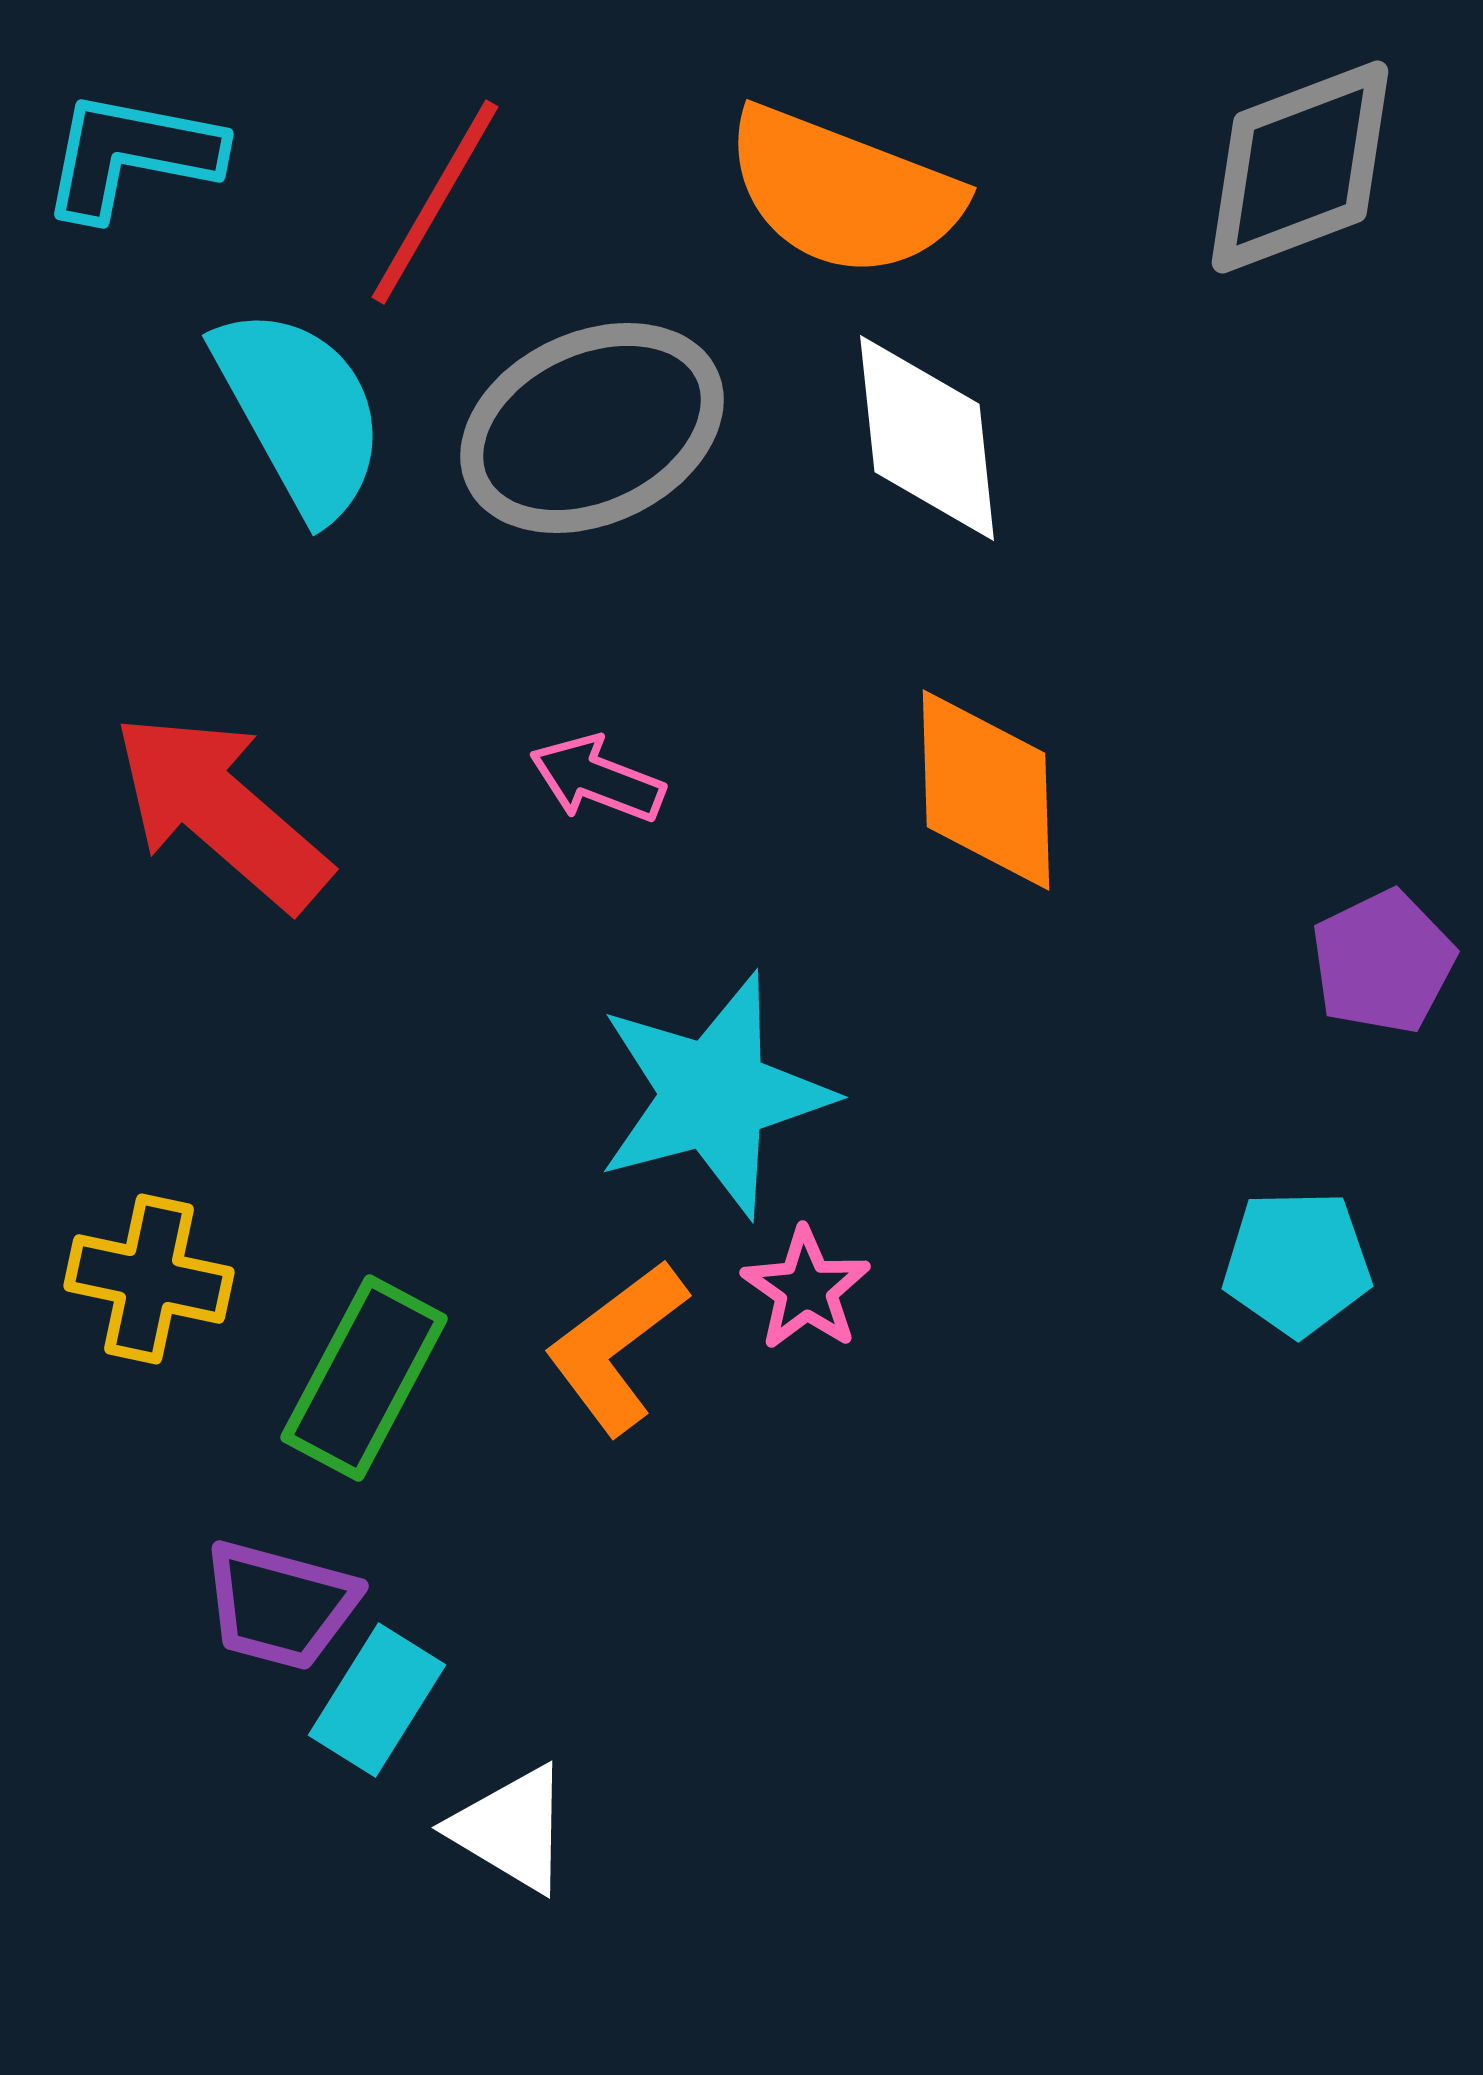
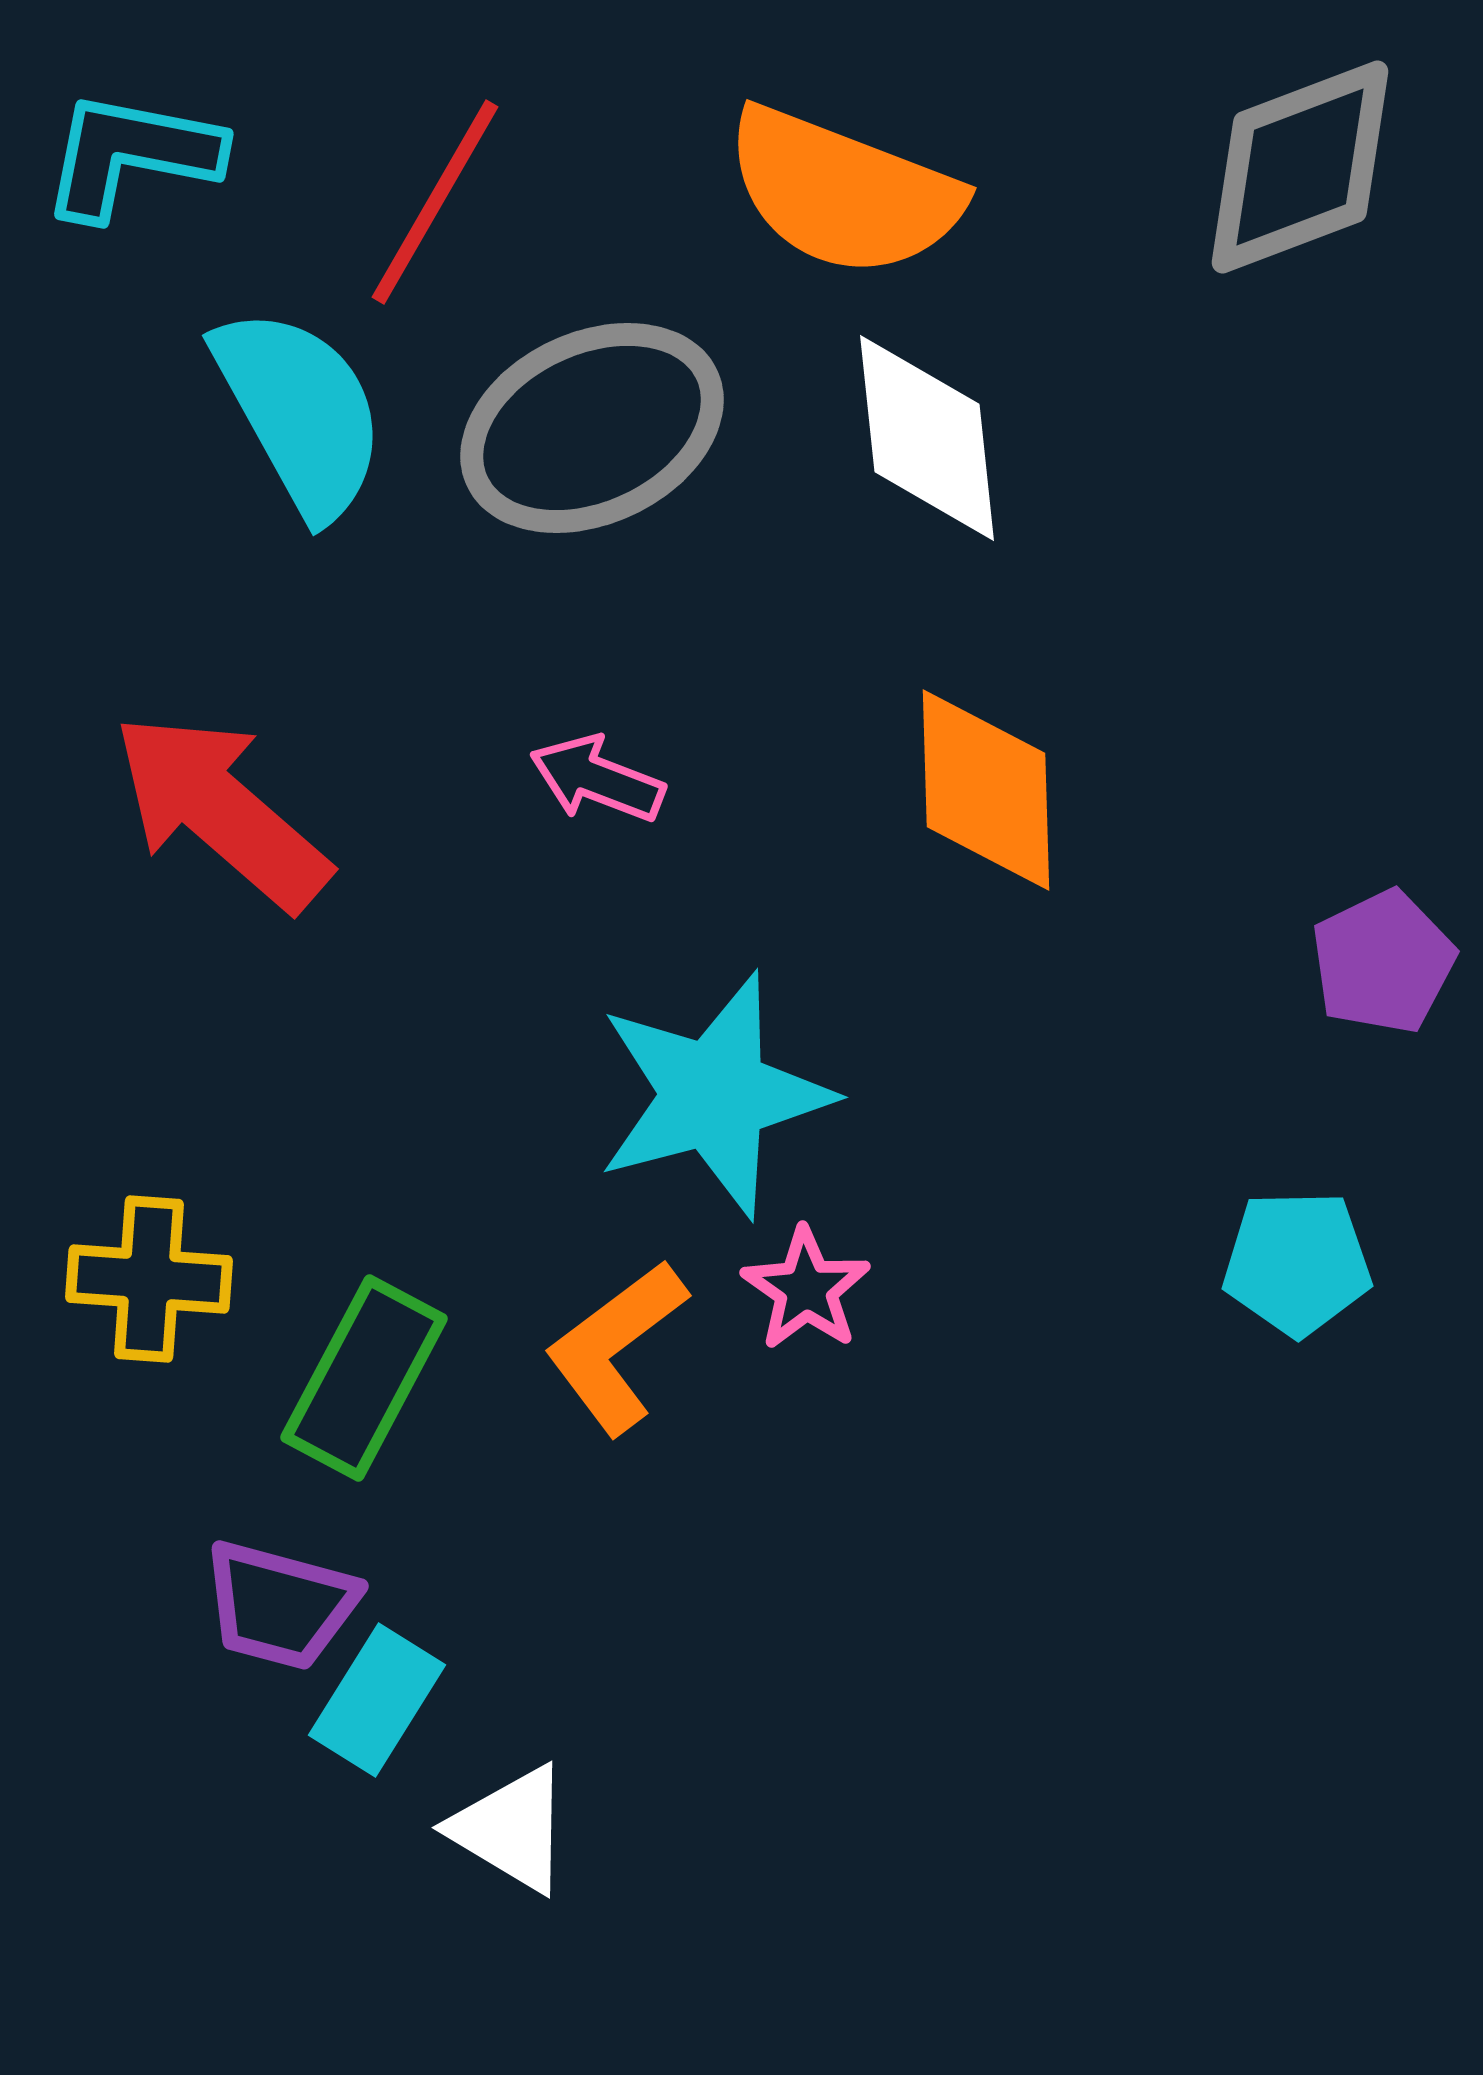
yellow cross: rotated 8 degrees counterclockwise
